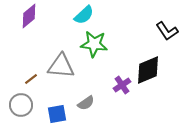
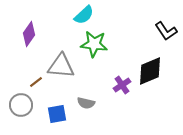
purple diamond: moved 18 px down; rotated 15 degrees counterclockwise
black L-shape: moved 1 px left
black diamond: moved 2 px right, 1 px down
brown line: moved 5 px right, 3 px down
gray semicircle: rotated 48 degrees clockwise
